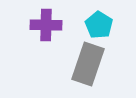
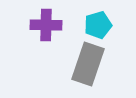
cyan pentagon: moved 1 px left; rotated 24 degrees clockwise
